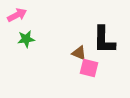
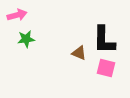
pink arrow: rotated 12 degrees clockwise
pink square: moved 17 px right
